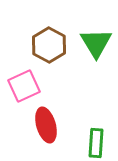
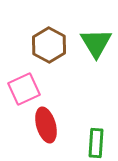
pink square: moved 3 px down
